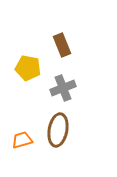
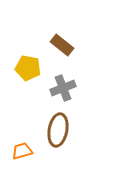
brown rectangle: rotated 30 degrees counterclockwise
orange trapezoid: moved 11 px down
